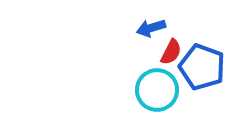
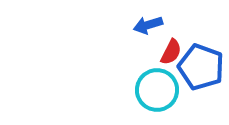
blue arrow: moved 3 px left, 3 px up
blue pentagon: moved 1 px left
